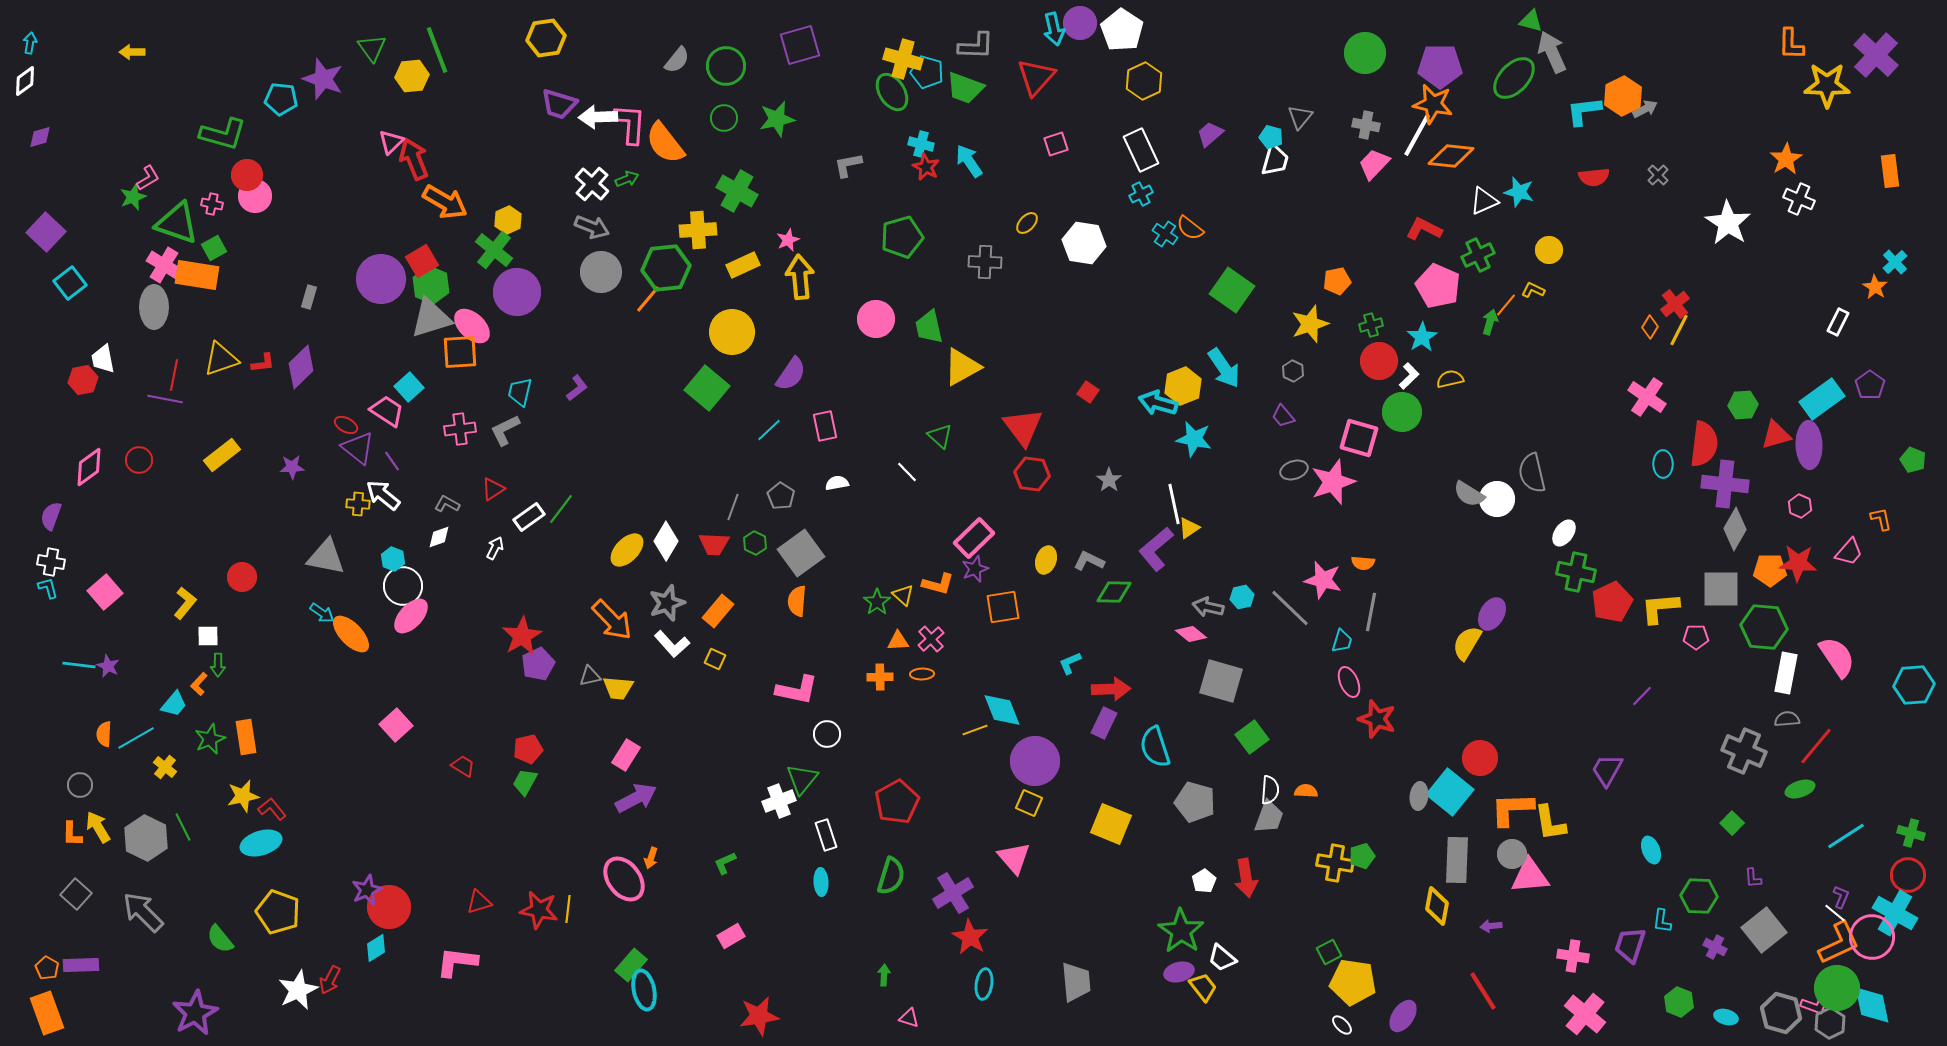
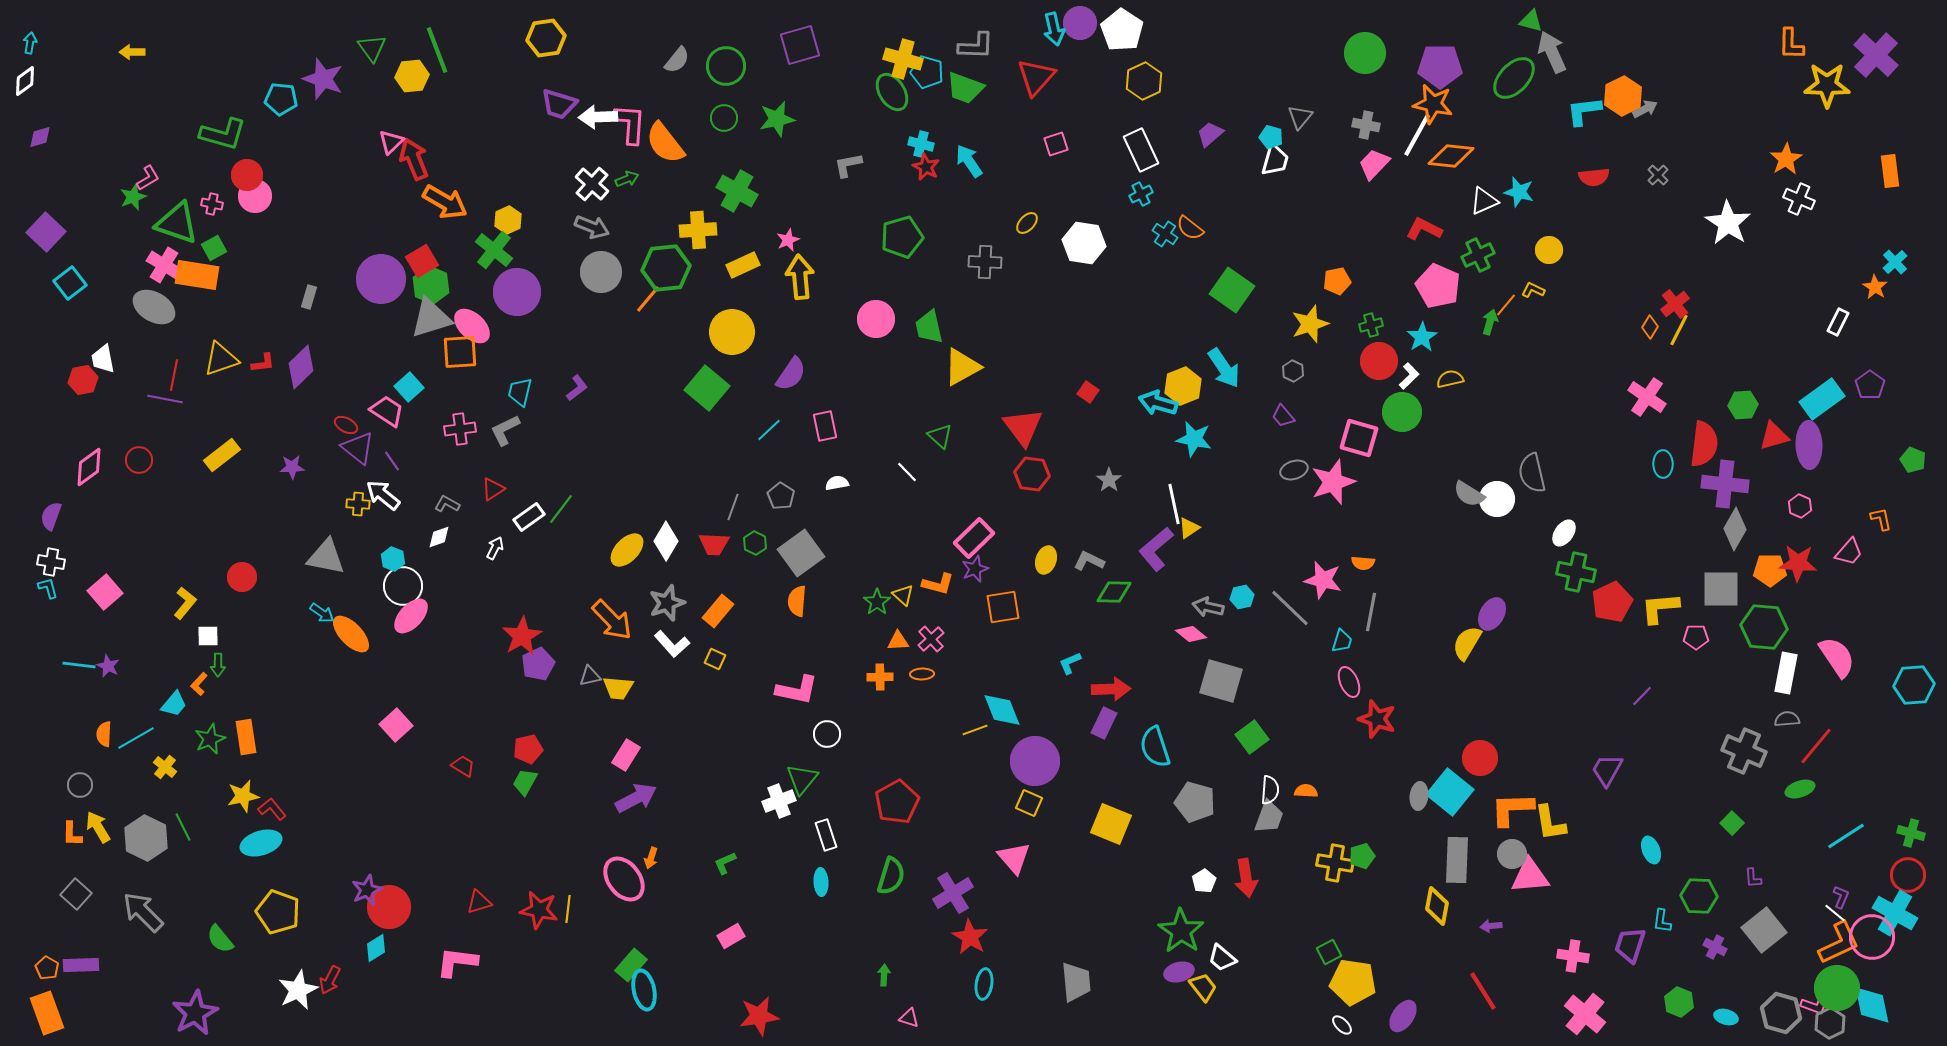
gray ellipse at (154, 307): rotated 60 degrees counterclockwise
red triangle at (1776, 435): moved 2 px left, 1 px down
